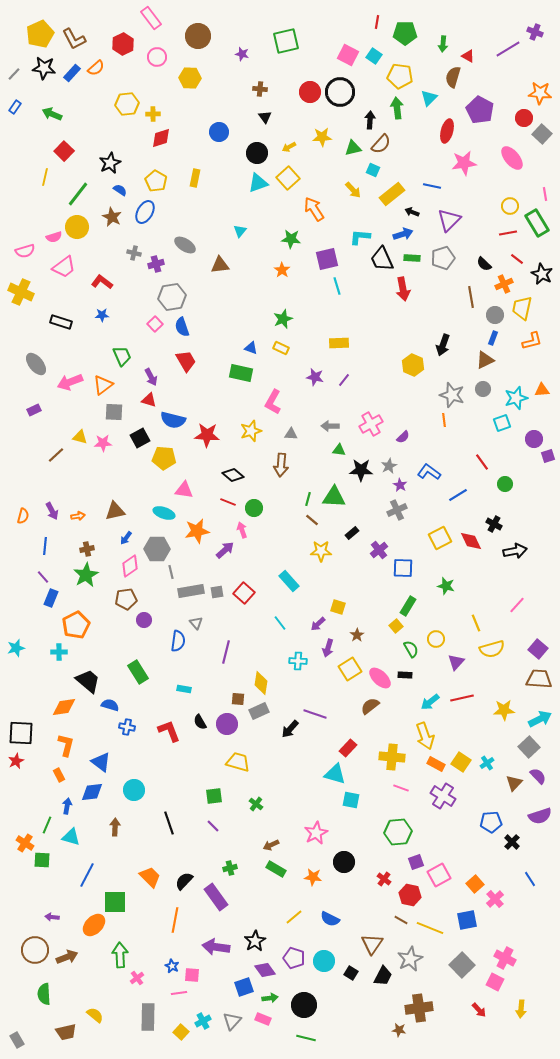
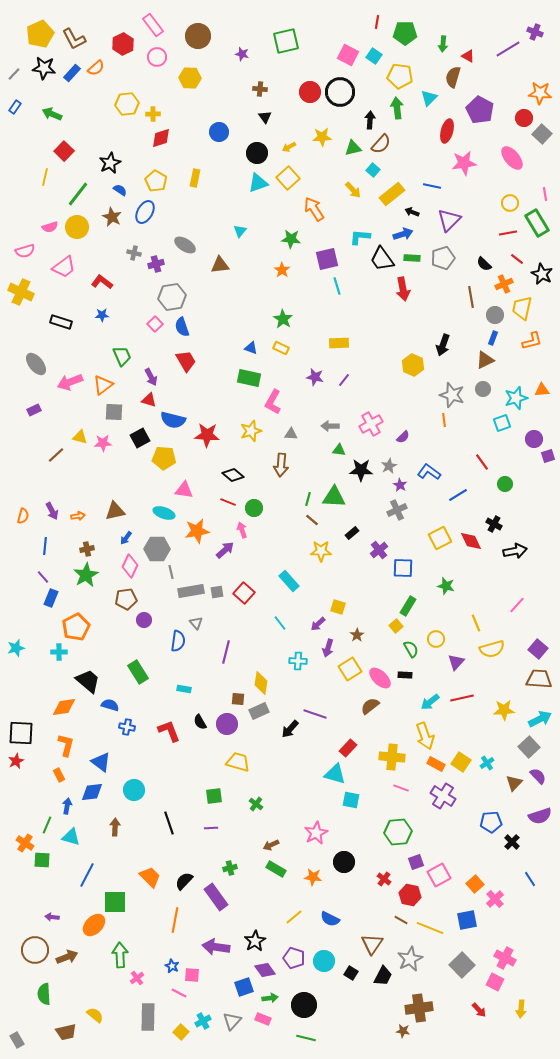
pink rectangle at (151, 18): moved 2 px right, 7 px down
cyan square at (373, 170): rotated 16 degrees clockwise
yellow circle at (510, 206): moved 3 px up
pink semicircle at (54, 237): moved 4 px left, 10 px up
black trapezoid at (382, 259): rotated 12 degrees counterclockwise
green star at (283, 319): rotated 18 degrees counterclockwise
green rectangle at (241, 373): moved 8 px right, 5 px down
pink diamond at (130, 566): rotated 30 degrees counterclockwise
orange pentagon at (76, 625): moved 2 px down
purple line at (213, 826): moved 2 px left, 2 px down; rotated 48 degrees counterclockwise
pink line at (179, 993): rotated 35 degrees clockwise
brown star at (399, 1030): moved 4 px right, 1 px down
